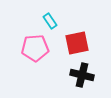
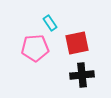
cyan rectangle: moved 2 px down
black cross: rotated 20 degrees counterclockwise
